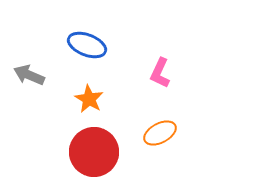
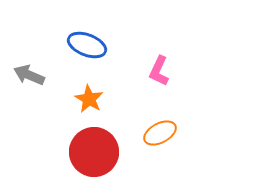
pink L-shape: moved 1 px left, 2 px up
